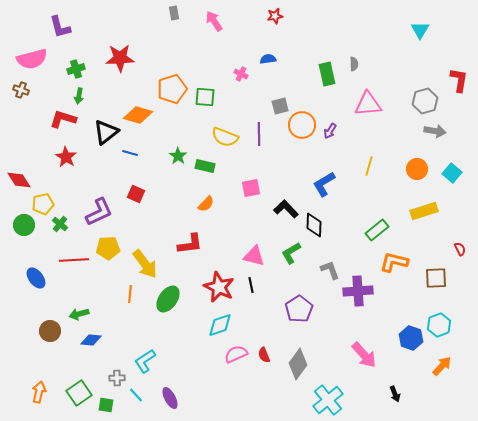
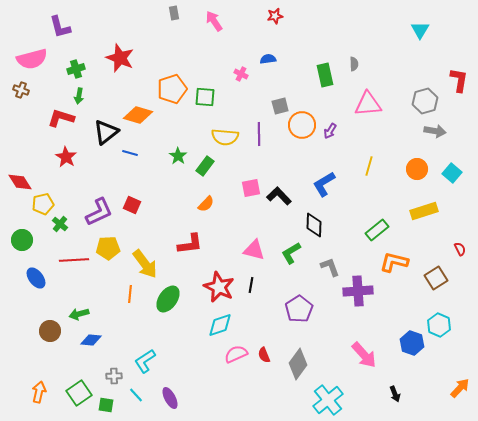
red star at (120, 58): rotated 24 degrees clockwise
green rectangle at (327, 74): moved 2 px left, 1 px down
red L-shape at (63, 119): moved 2 px left, 1 px up
yellow semicircle at (225, 137): rotated 16 degrees counterclockwise
green rectangle at (205, 166): rotated 66 degrees counterclockwise
red diamond at (19, 180): moved 1 px right, 2 px down
red square at (136, 194): moved 4 px left, 11 px down
black L-shape at (286, 209): moved 7 px left, 13 px up
green circle at (24, 225): moved 2 px left, 15 px down
pink triangle at (254, 256): moved 6 px up
gray L-shape at (330, 270): moved 3 px up
brown square at (436, 278): rotated 30 degrees counterclockwise
black line at (251, 285): rotated 21 degrees clockwise
cyan hexagon at (439, 325): rotated 15 degrees counterclockwise
blue hexagon at (411, 338): moved 1 px right, 5 px down
orange arrow at (442, 366): moved 18 px right, 22 px down
gray cross at (117, 378): moved 3 px left, 2 px up
